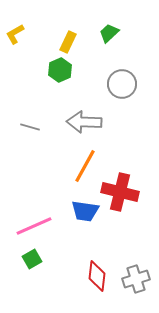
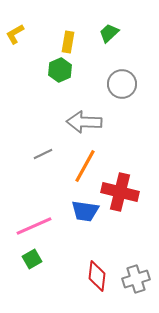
yellow rectangle: rotated 15 degrees counterclockwise
gray line: moved 13 px right, 27 px down; rotated 42 degrees counterclockwise
